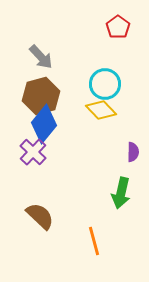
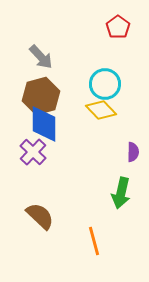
blue diamond: rotated 39 degrees counterclockwise
